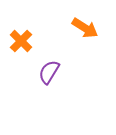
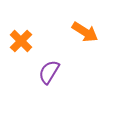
orange arrow: moved 4 px down
